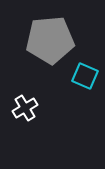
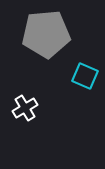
gray pentagon: moved 4 px left, 6 px up
